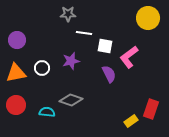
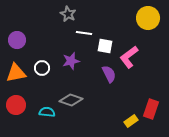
gray star: rotated 28 degrees clockwise
